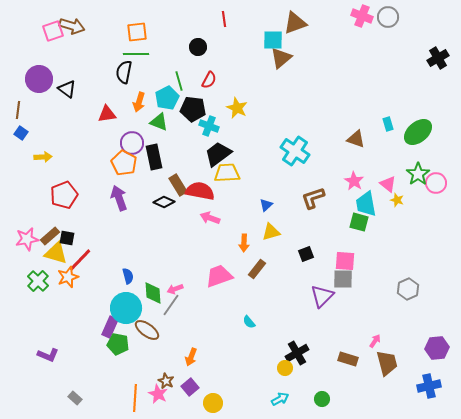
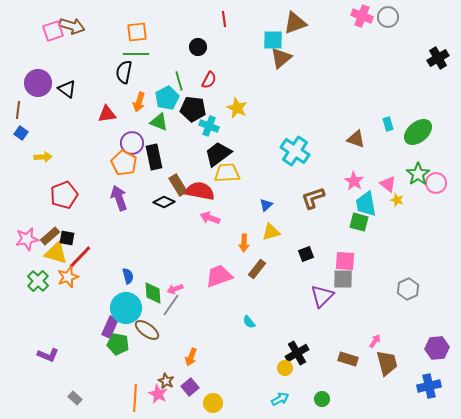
purple circle at (39, 79): moved 1 px left, 4 px down
red line at (80, 260): moved 3 px up
